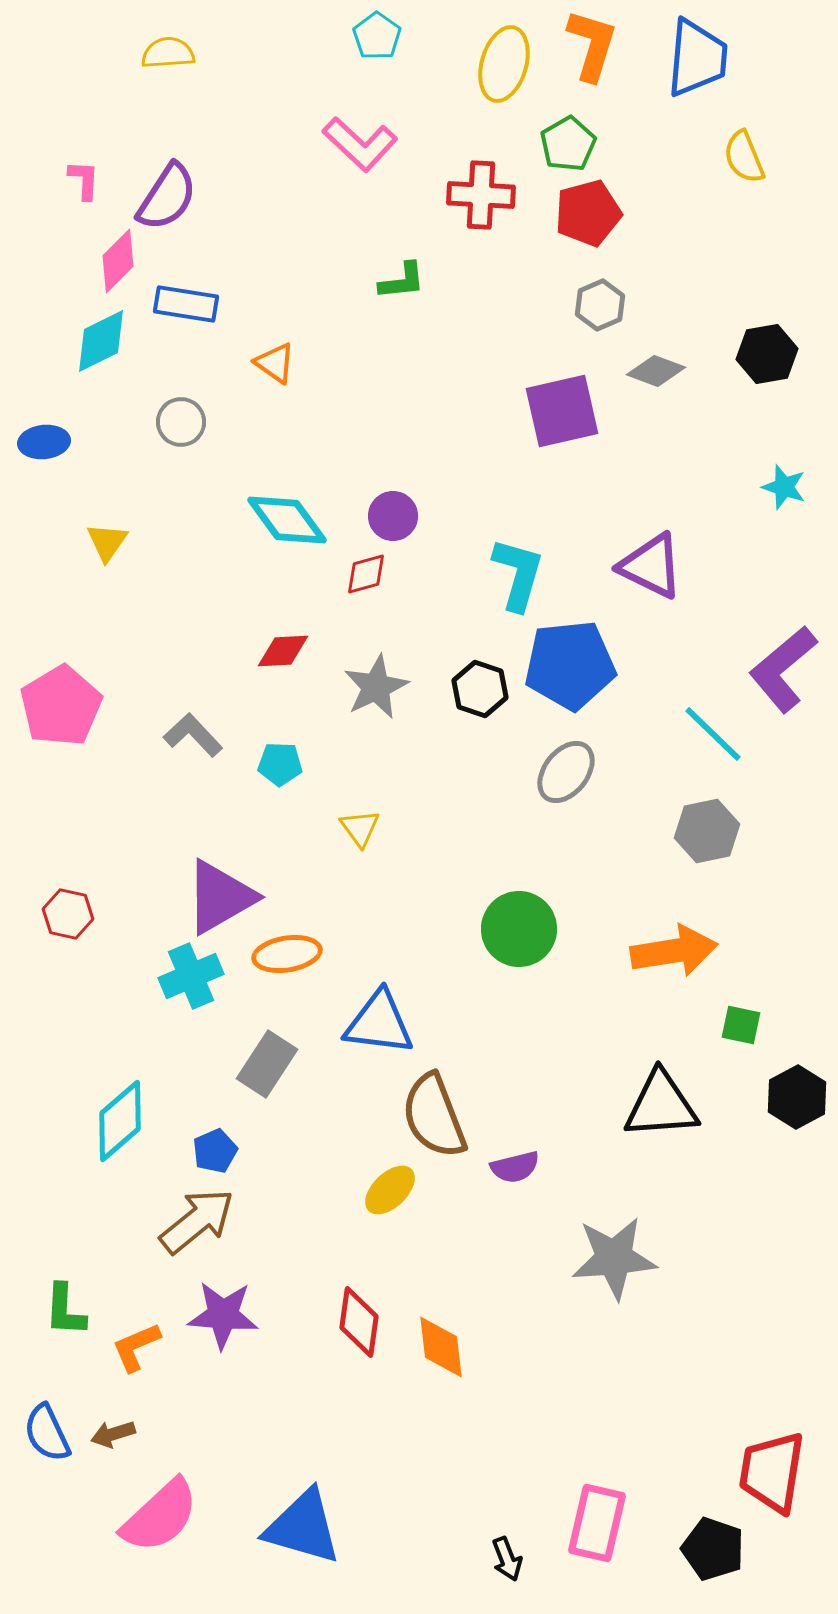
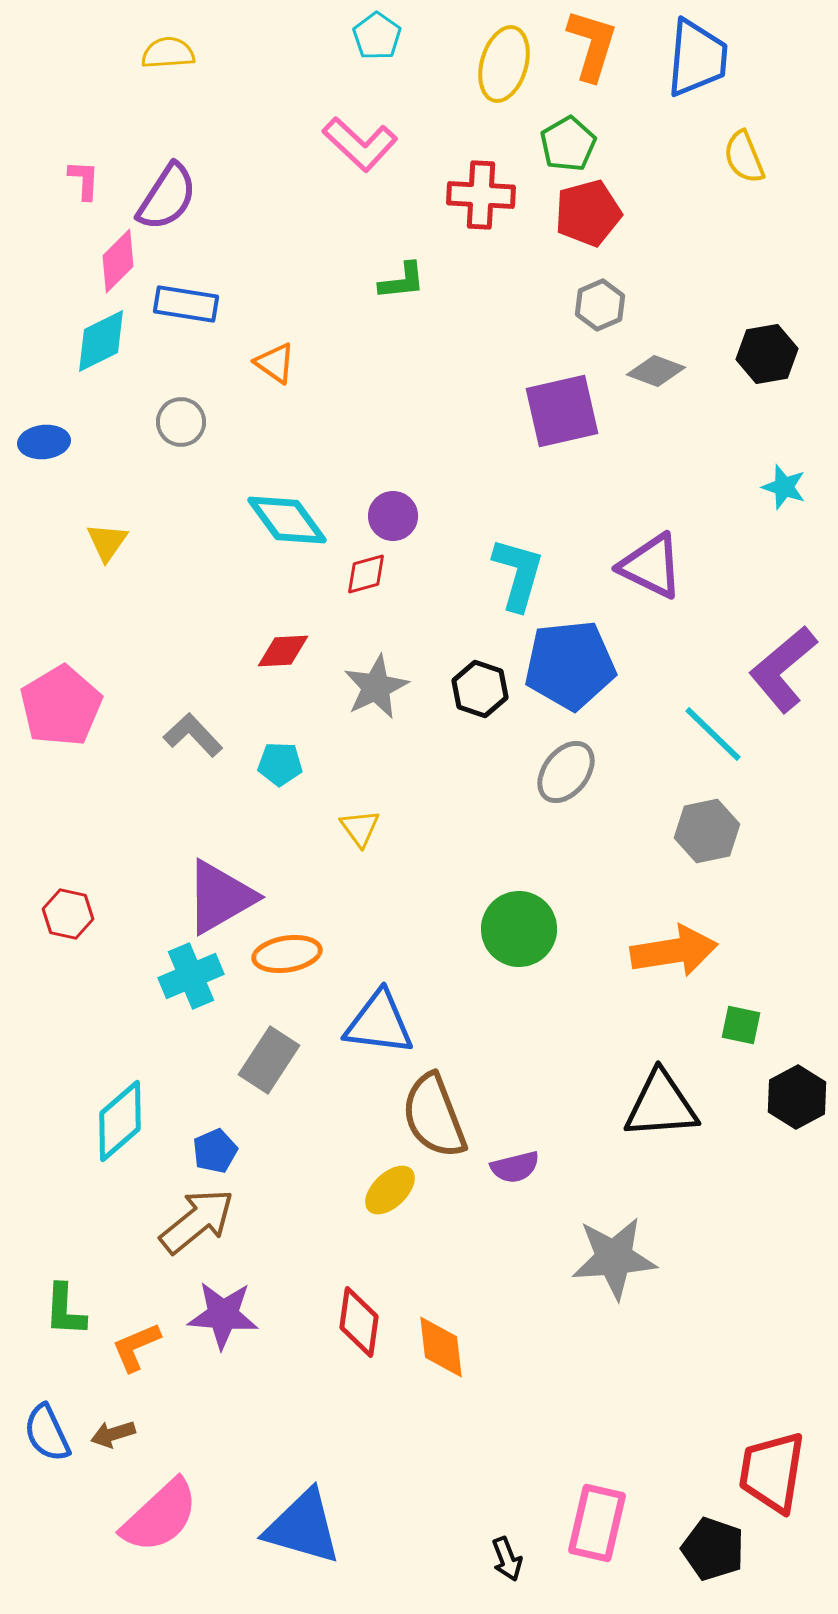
gray rectangle at (267, 1064): moved 2 px right, 4 px up
